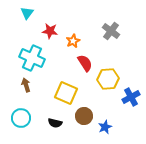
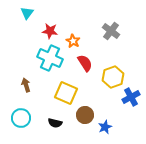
orange star: rotated 16 degrees counterclockwise
cyan cross: moved 18 px right
yellow hexagon: moved 5 px right, 2 px up; rotated 15 degrees counterclockwise
brown circle: moved 1 px right, 1 px up
